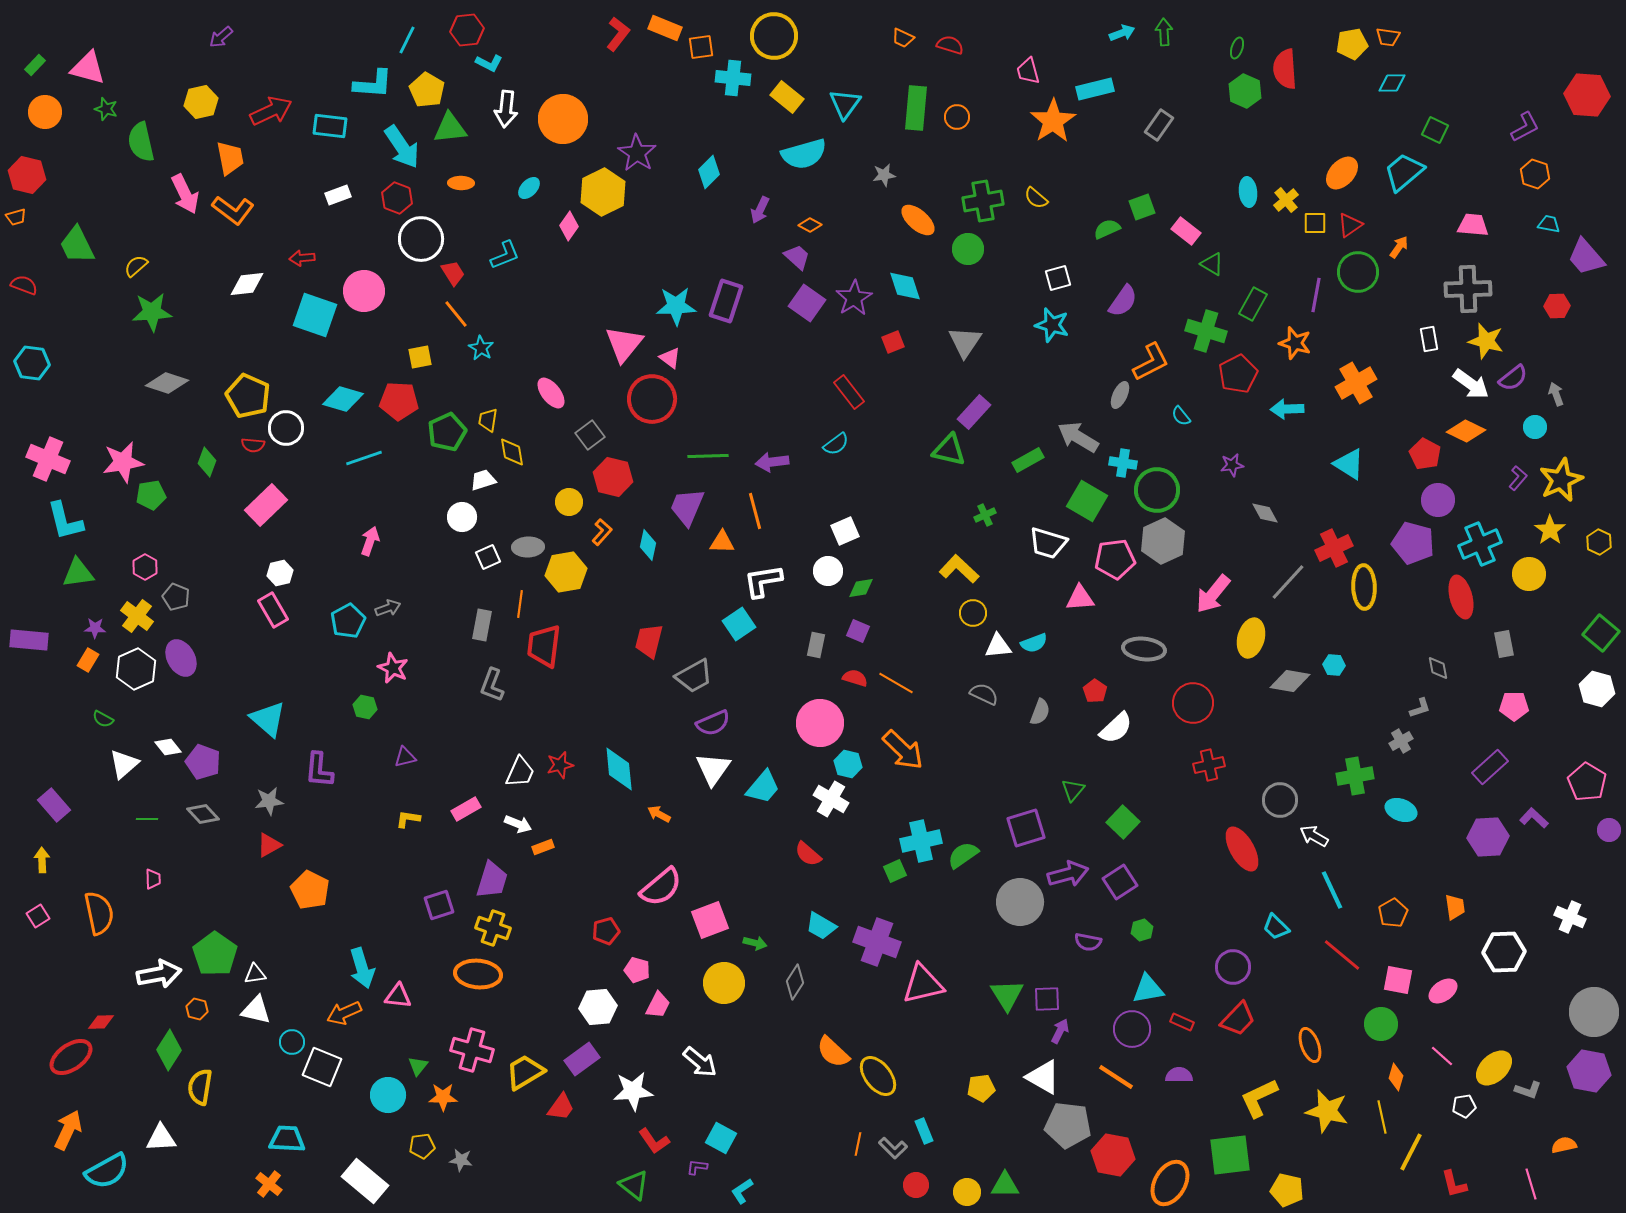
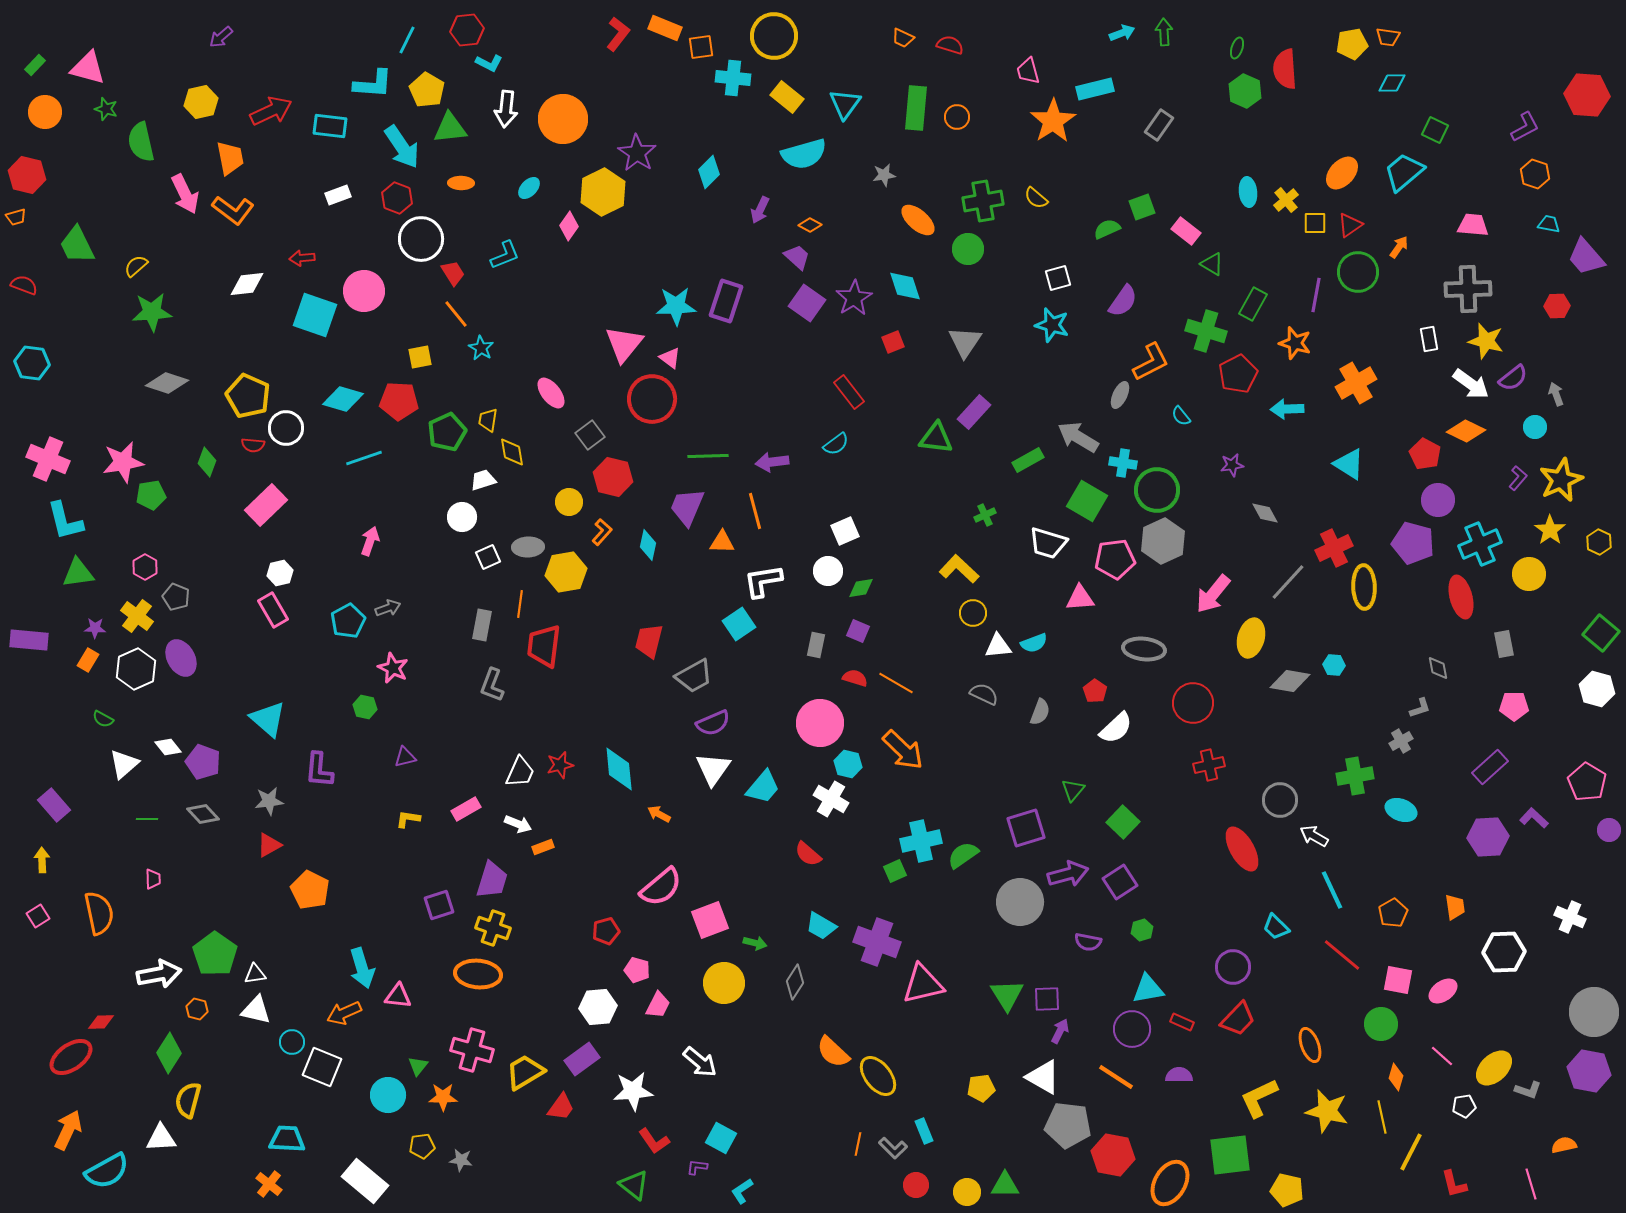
green triangle at (949, 450): moved 13 px left, 12 px up; rotated 6 degrees counterclockwise
green diamond at (169, 1050): moved 3 px down
yellow semicircle at (200, 1087): moved 12 px left, 13 px down; rotated 6 degrees clockwise
